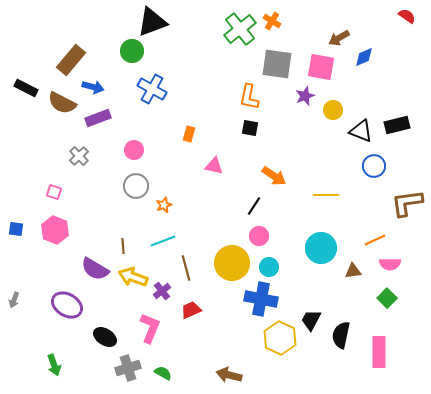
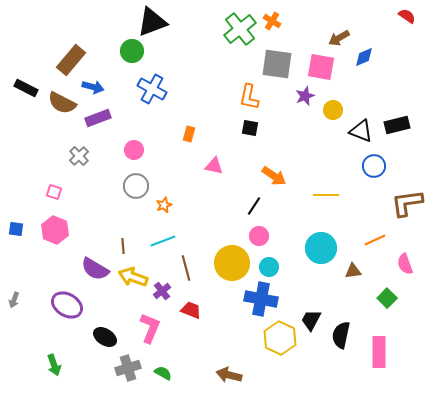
pink semicircle at (390, 264): moved 15 px right; rotated 70 degrees clockwise
red trapezoid at (191, 310): rotated 45 degrees clockwise
